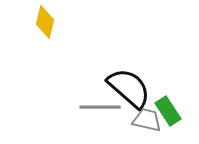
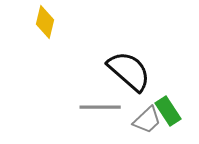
black semicircle: moved 17 px up
gray trapezoid: rotated 124 degrees clockwise
